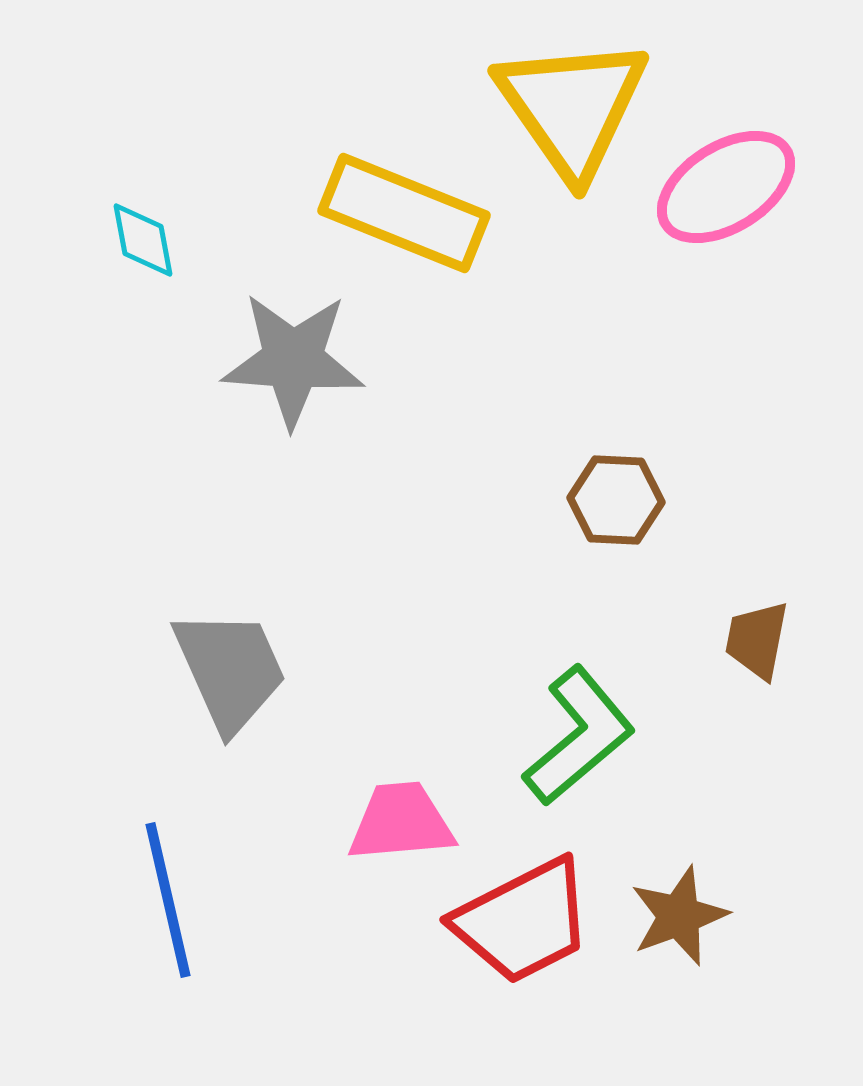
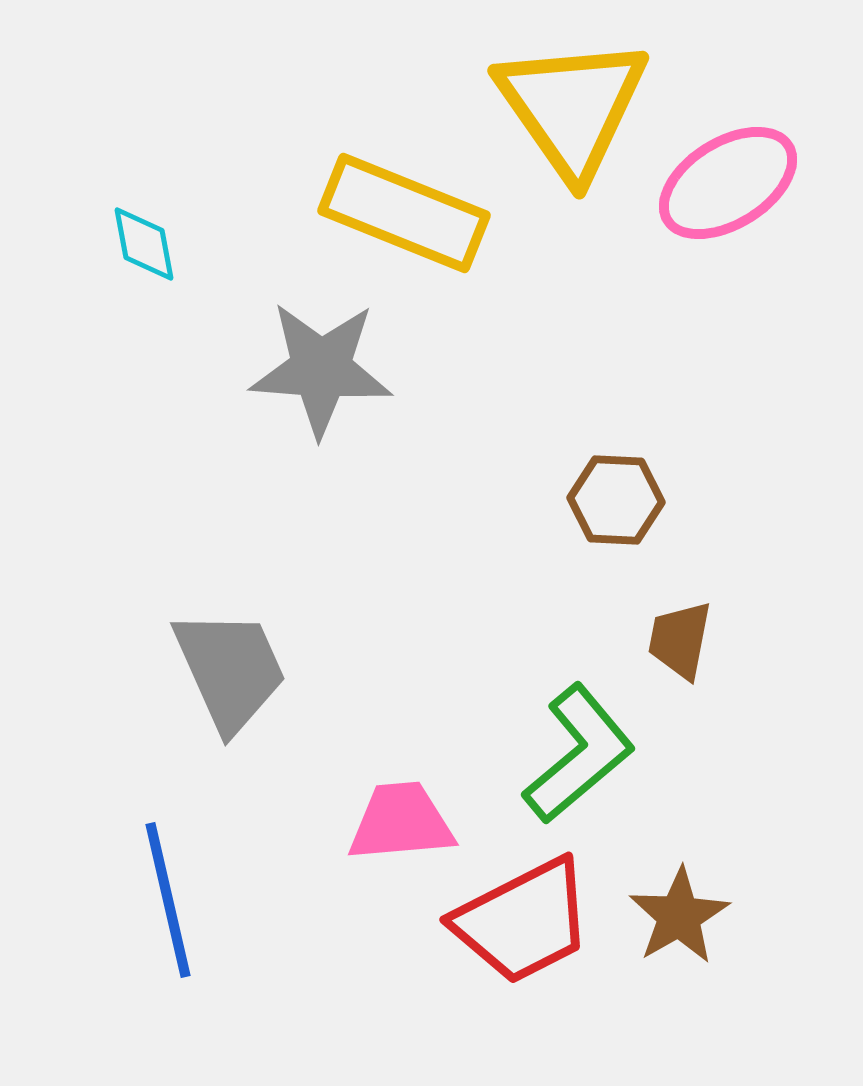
pink ellipse: moved 2 px right, 4 px up
cyan diamond: moved 1 px right, 4 px down
gray star: moved 28 px right, 9 px down
brown trapezoid: moved 77 px left
green L-shape: moved 18 px down
brown star: rotated 10 degrees counterclockwise
